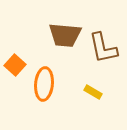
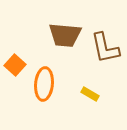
brown L-shape: moved 2 px right
yellow rectangle: moved 3 px left, 2 px down
